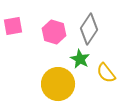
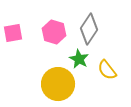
pink square: moved 7 px down
green star: moved 1 px left
yellow semicircle: moved 1 px right, 3 px up
